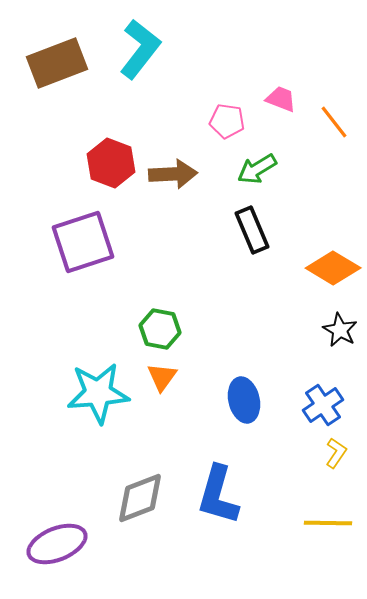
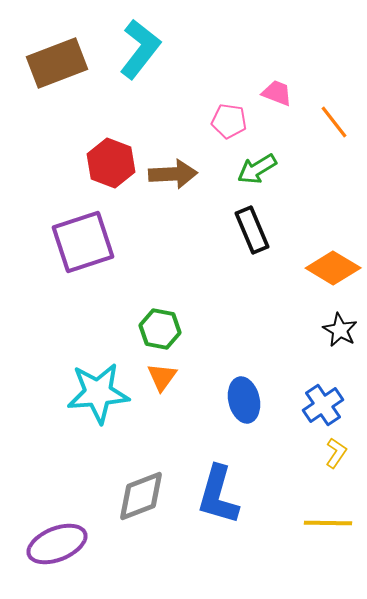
pink trapezoid: moved 4 px left, 6 px up
pink pentagon: moved 2 px right
gray diamond: moved 1 px right, 2 px up
